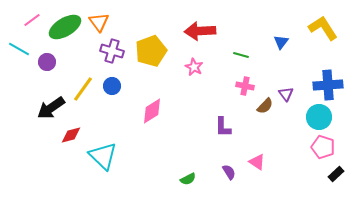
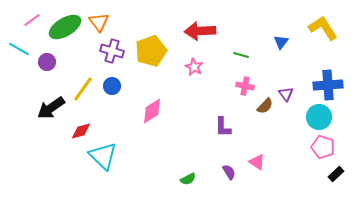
red diamond: moved 10 px right, 4 px up
